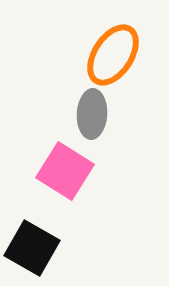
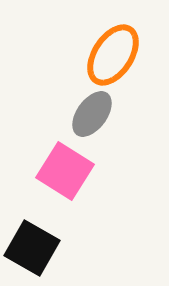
gray ellipse: rotated 33 degrees clockwise
